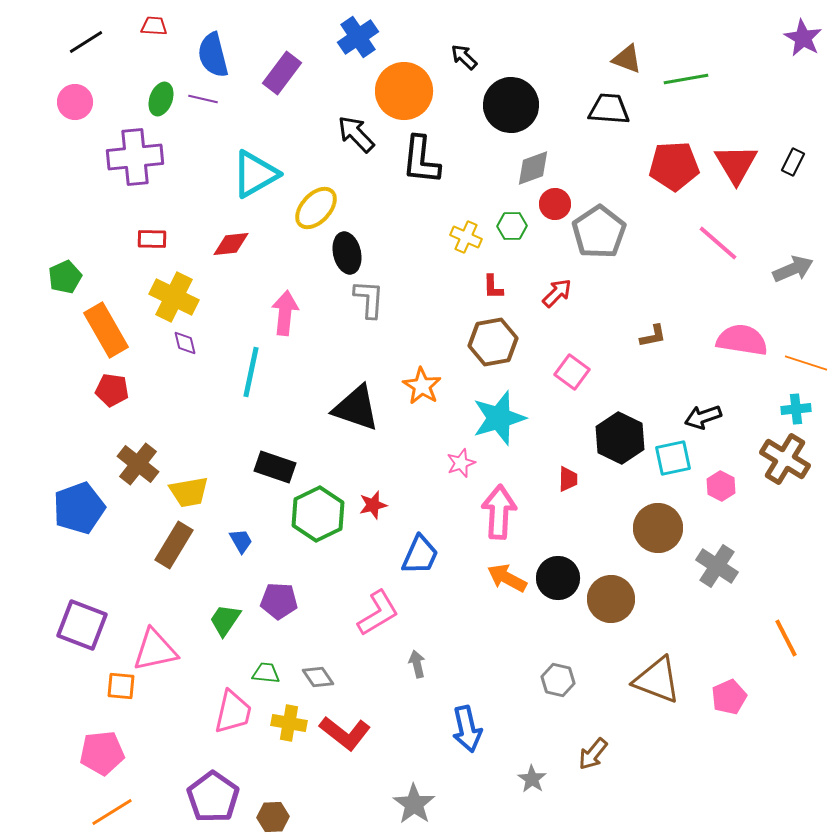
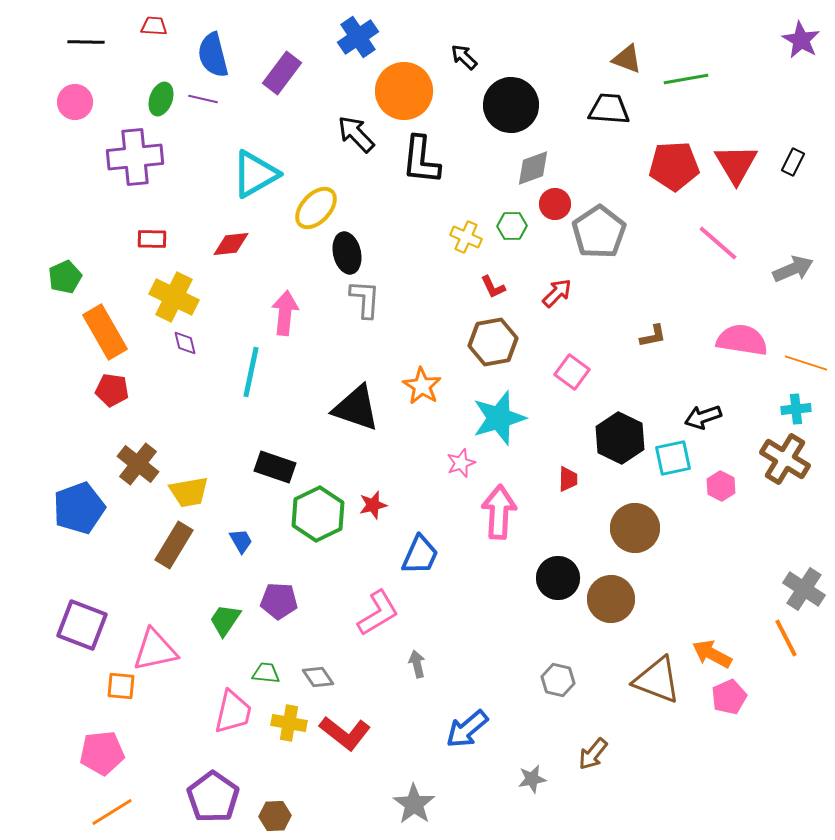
purple star at (803, 38): moved 2 px left, 2 px down
black line at (86, 42): rotated 33 degrees clockwise
red L-shape at (493, 287): rotated 24 degrees counterclockwise
gray L-shape at (369, 299): moved 4 px left
orange rectangle at (106, 330): moved 1 px left, 2 px down
brown circle at (658, 528): moved 23 px left
gray cross at (717, 566): moved 87 px right, 23 px down
orange arrow at (507, 578): moved 205 px right, 76 px down
blue arrow at (467, 729): rotated 63 degrees clockwise
gray star at (532, 779): rotated 28 degrees clockwise
brown hexagon at (273, 817): moved 2 px right, 1 px up
